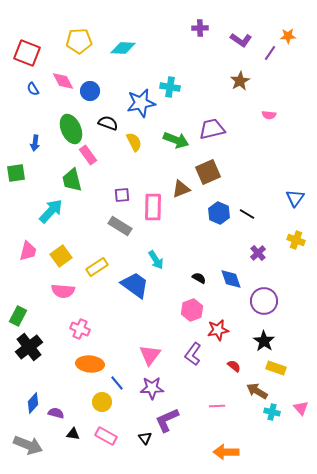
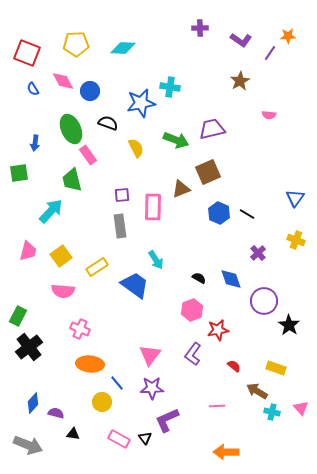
yellow pentagon at (79, 41): moved 3 px left, 3 px down
yellow semicircle at (134, 142): moved 2 px right, 6 px down
green square at (16, 173): moved 3 px right
gray rectangle at (120, 226): rotated 50 degrees clockwise
black star at (264, 341): moved 25 px right, 16 px up
pink rectangle at (106, 436): moved 13 px right, 3 px down
